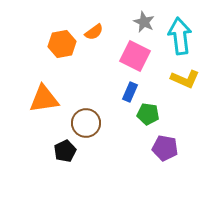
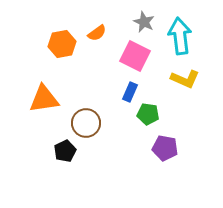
orange semicircle: moved 3 px right, 1 px down
